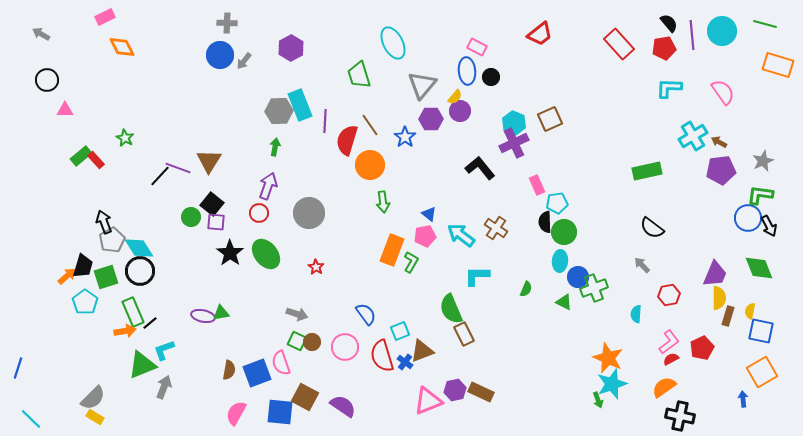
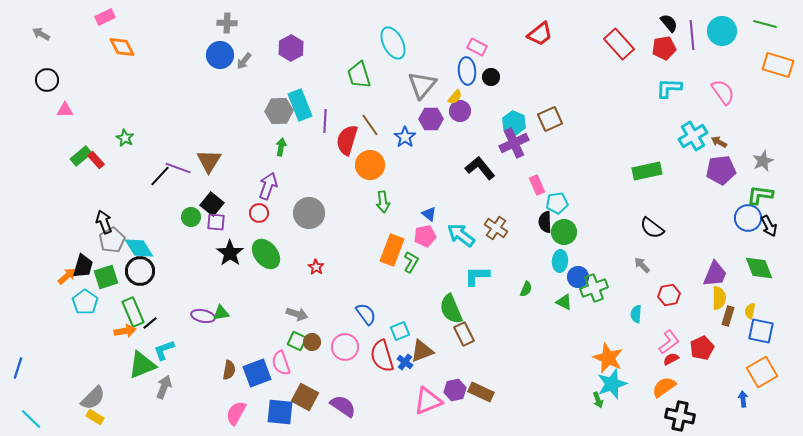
green arrow at (275, 147): moved 6 px right
